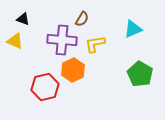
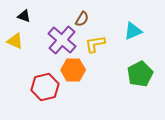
black triangle: moved 1 px right, 3 px up
cyan triangle: moved 2 px down
purple cross: rotated 36 degrees clockwise
orange hexagon: rotated 25 degrees clockwise
green pentagon: rotated 15 degrees clockwise
